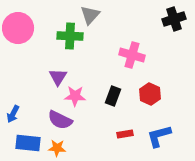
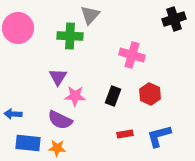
blue arrow: rotated 66 degrees clockwise
